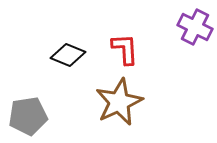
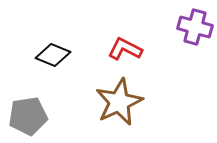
purple cross: rotated 12 degrees counterclockwise
red L-shape: rotated 60 degrees counterclockwise
black diamond: moved 15 px left
